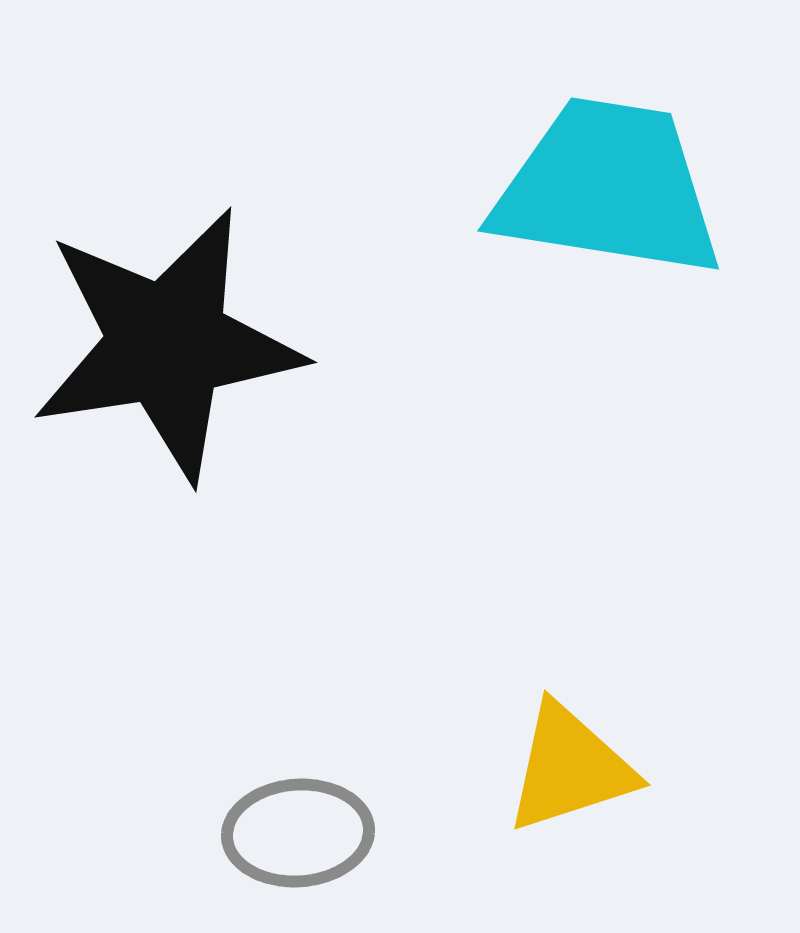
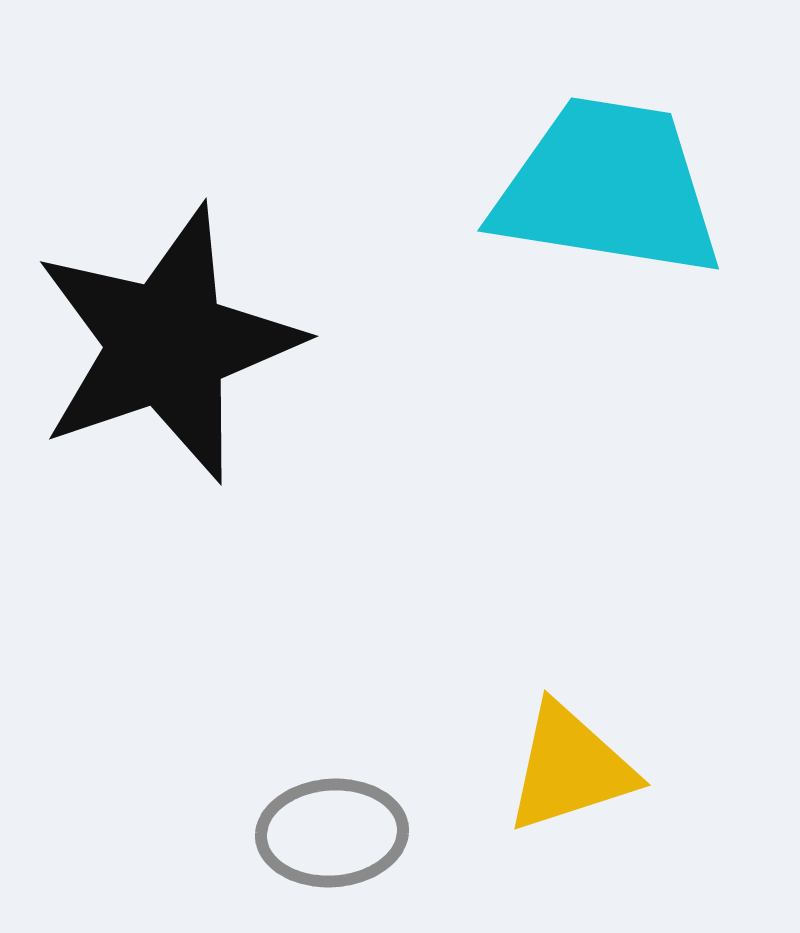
black star: rotated 10 degrees counterclockwise
gray ellipse: moved 34 px right
